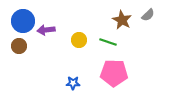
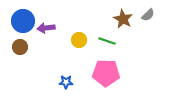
brown star: moved 1 px right, 1 px up
purple arrow: moved 2 px up
green line: moved 1 px left, 1 px up
brown circle: moved 1 px right, 1 px down
pink pentagon: moved 8 px left
blue star: moved 7 px left, 1 px up
